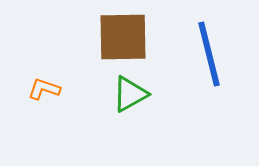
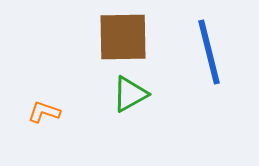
blue line: moved 2 px up
orange L-shape: moved 23 px down
